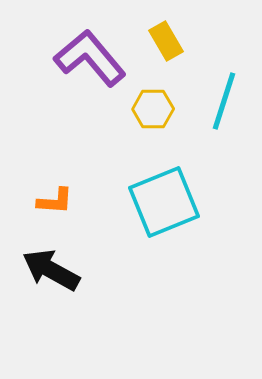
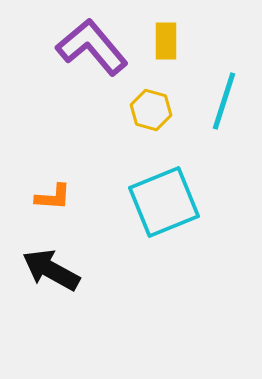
yellow rectangle: rotated 30 degrees clockwise
purple L-shape: moved 2 px right, 11 px up
yellow hexagon: moved 2 px left, 1 px down; rotated 15 degrees clockwise
orange L-shape: moved 2 px left, 4 px up
